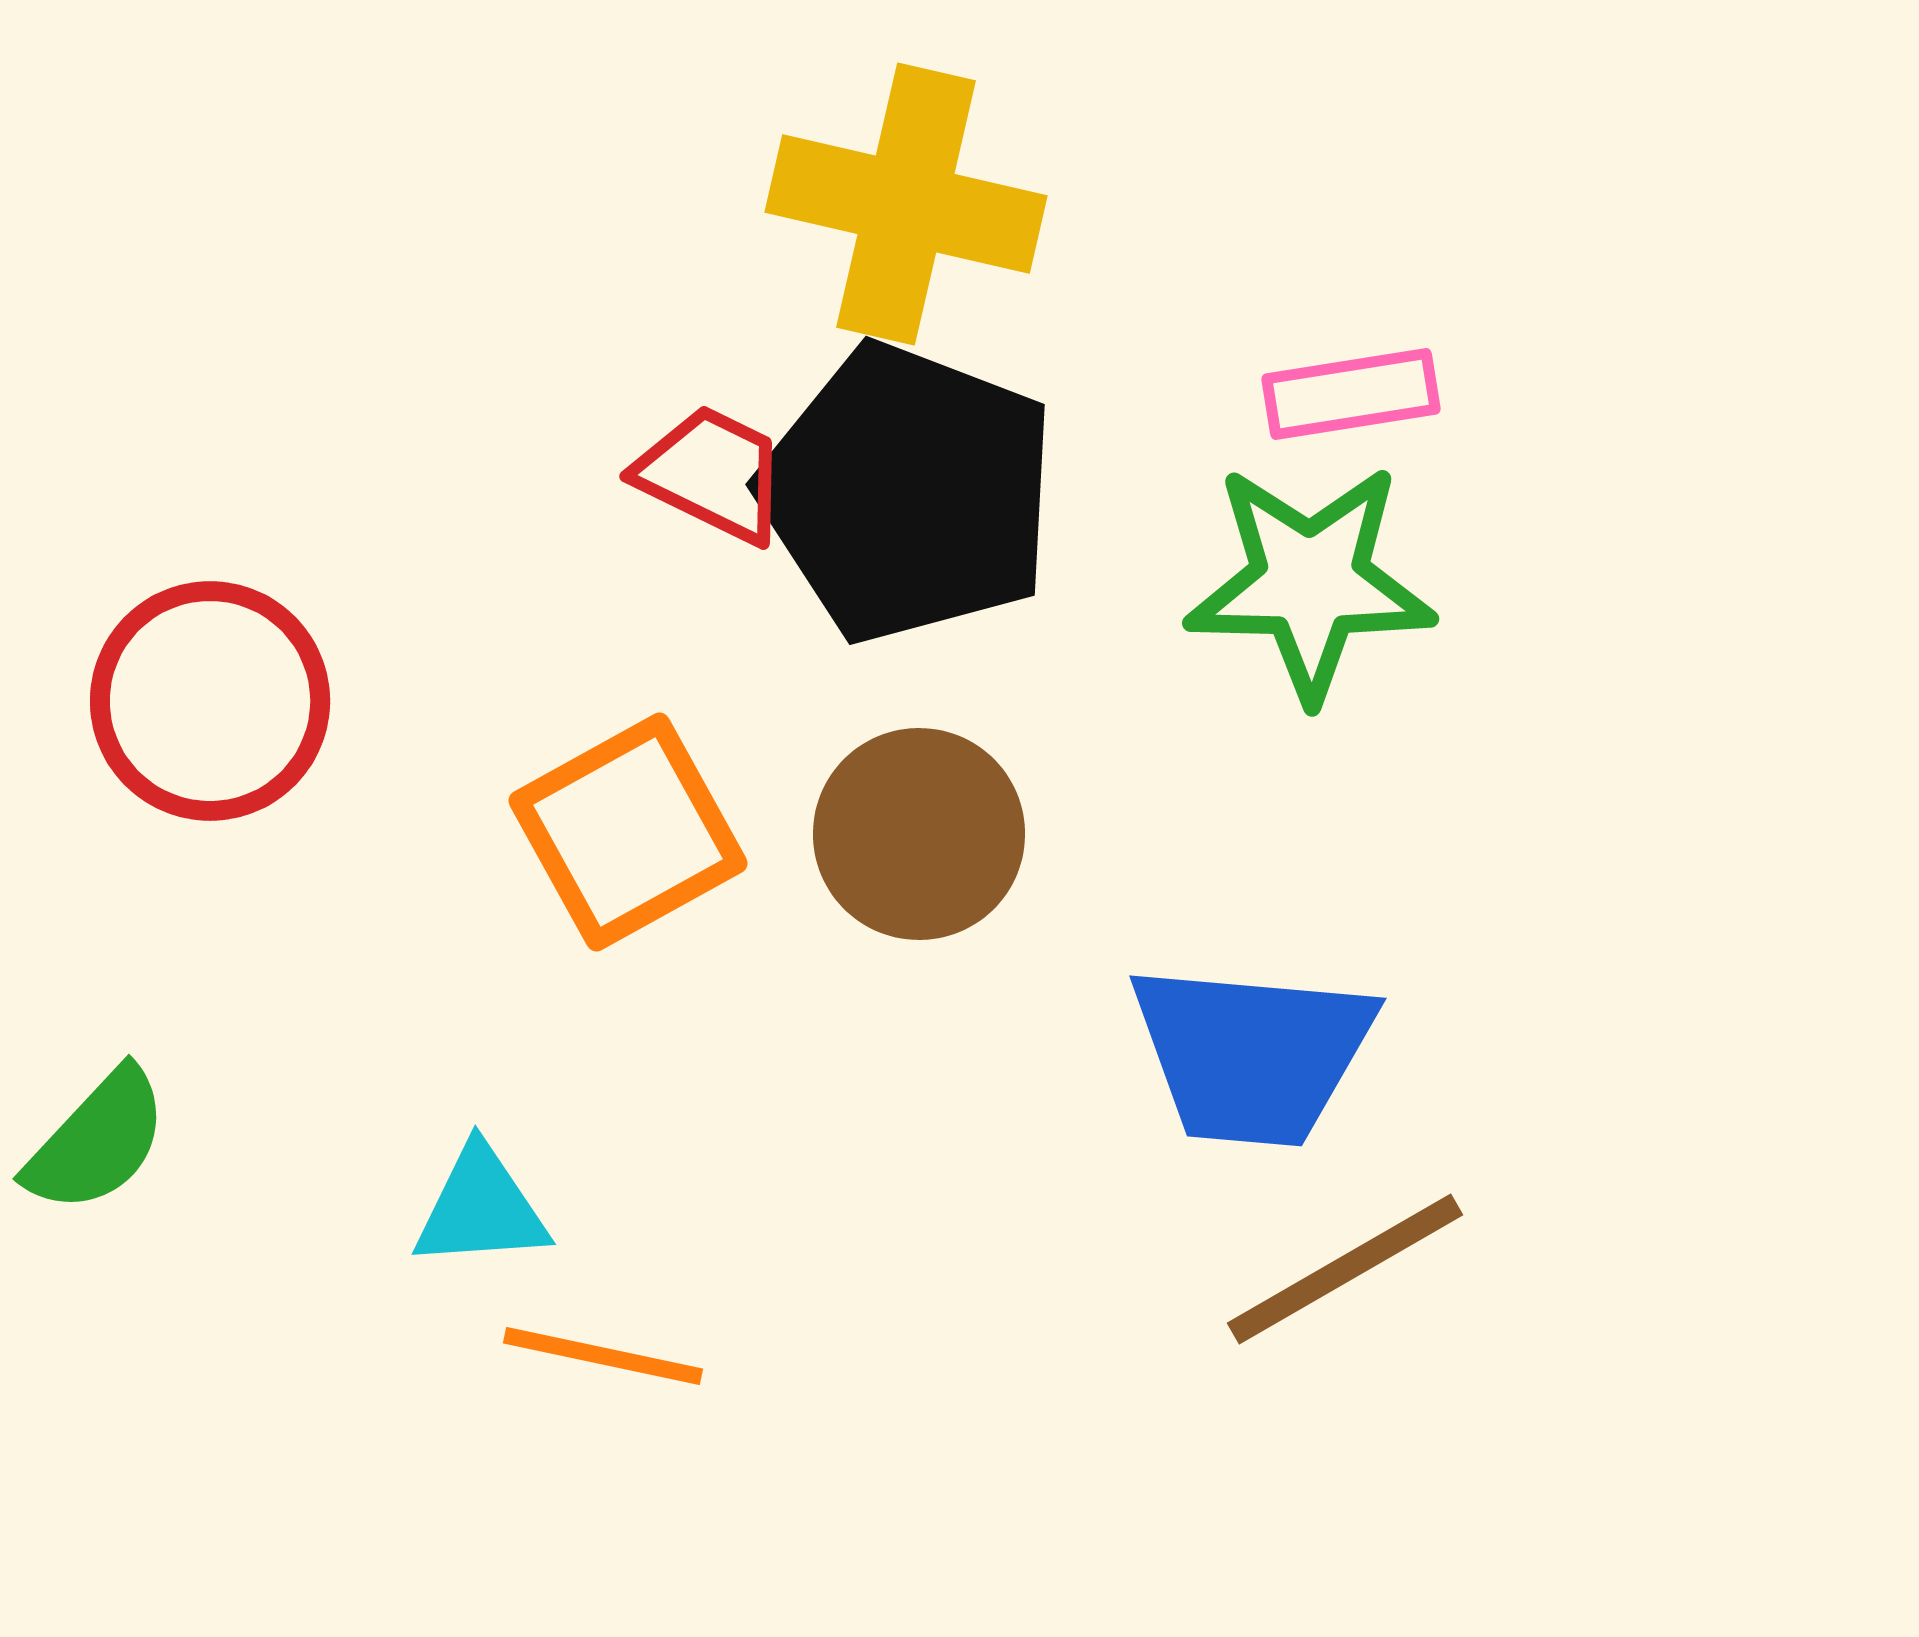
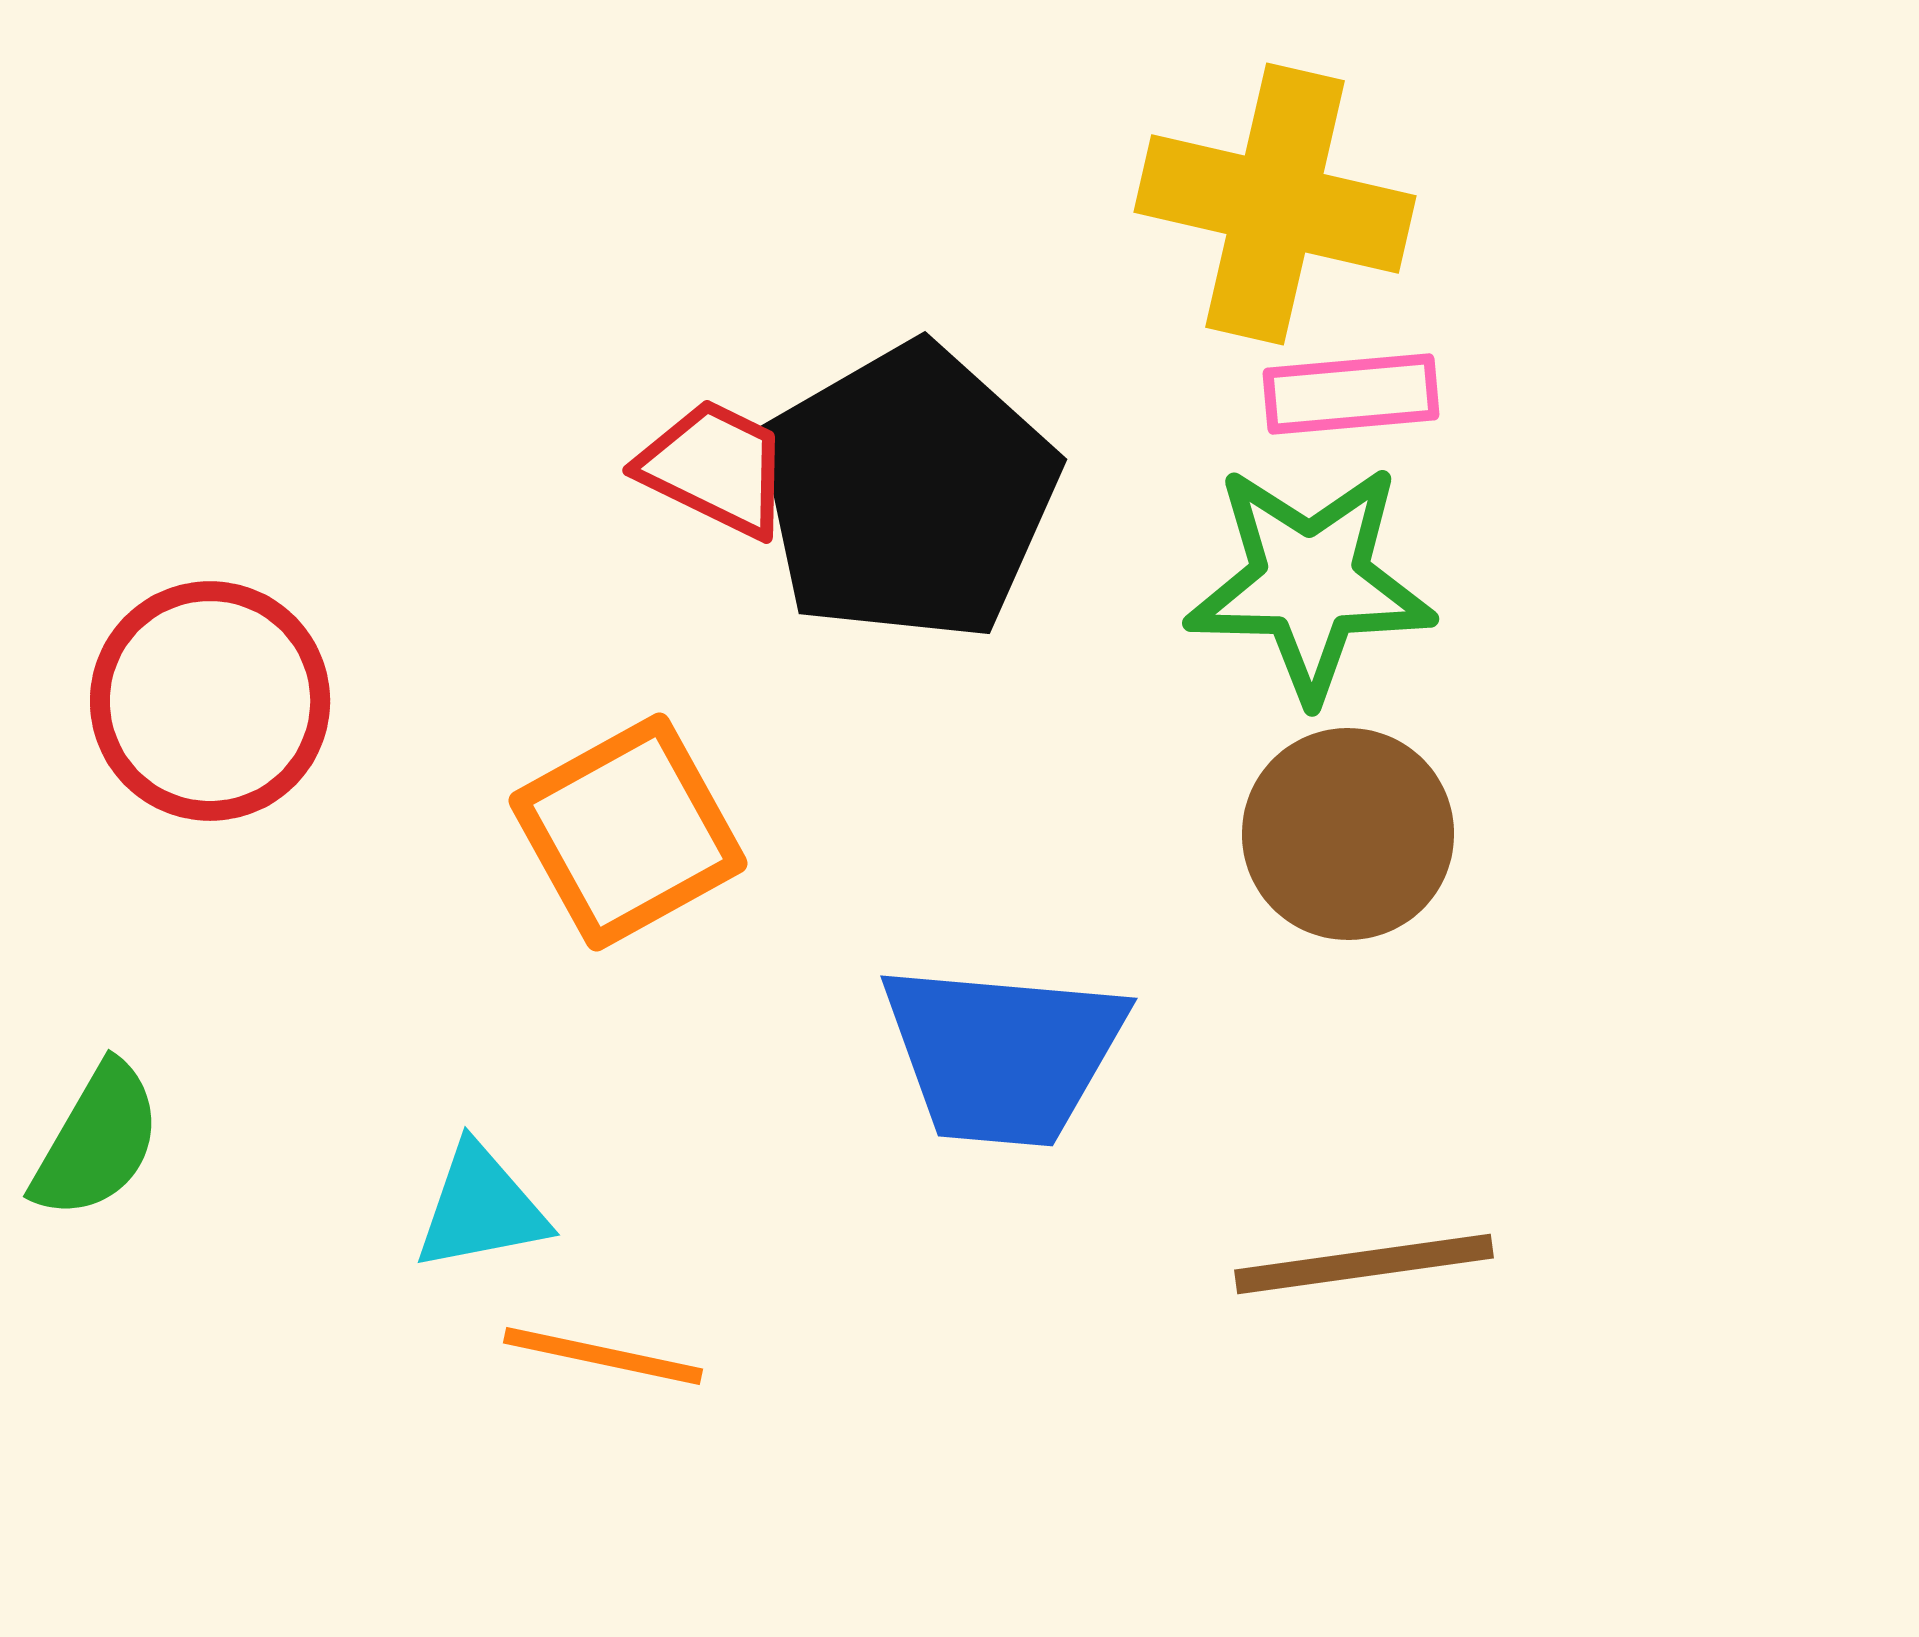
yellow cross: moved 369 px right
pink rectangle: rotated 4 degrees clockwise
red trapezoid: moved 3 px right, 6 px up
black pentagon: rotated 21 degrees clockwise
brown circle: moved 429 px right
blue trapezoid: moved 249 px left
green semicircle: rotated 13 degrees counterclockwise
cyan triangle: rotated 7 degrees counterclockwise
brown line: moved 19 px right, 5 px up; rotated 22 degrees clockwise
